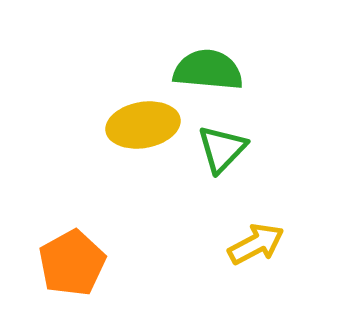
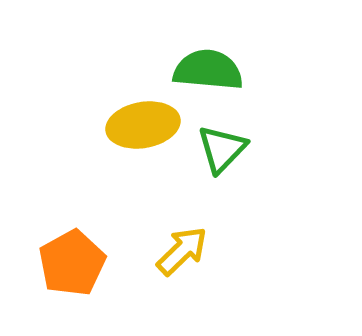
yellow arrow: moved 74 px left, 7 px down; rotated 16 degrees counterclockwise
